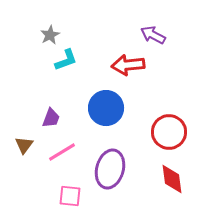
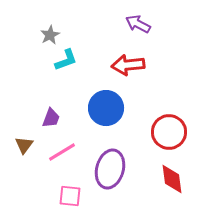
purple arrow: moved 15 px left, 11 px up
